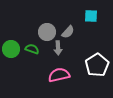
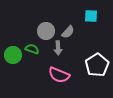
gray circle: moved 1 px left, 1 px up
green circle: moved 2 px right, 6 px down
pink semicircle: rotated 145 degrees counterclockwise
